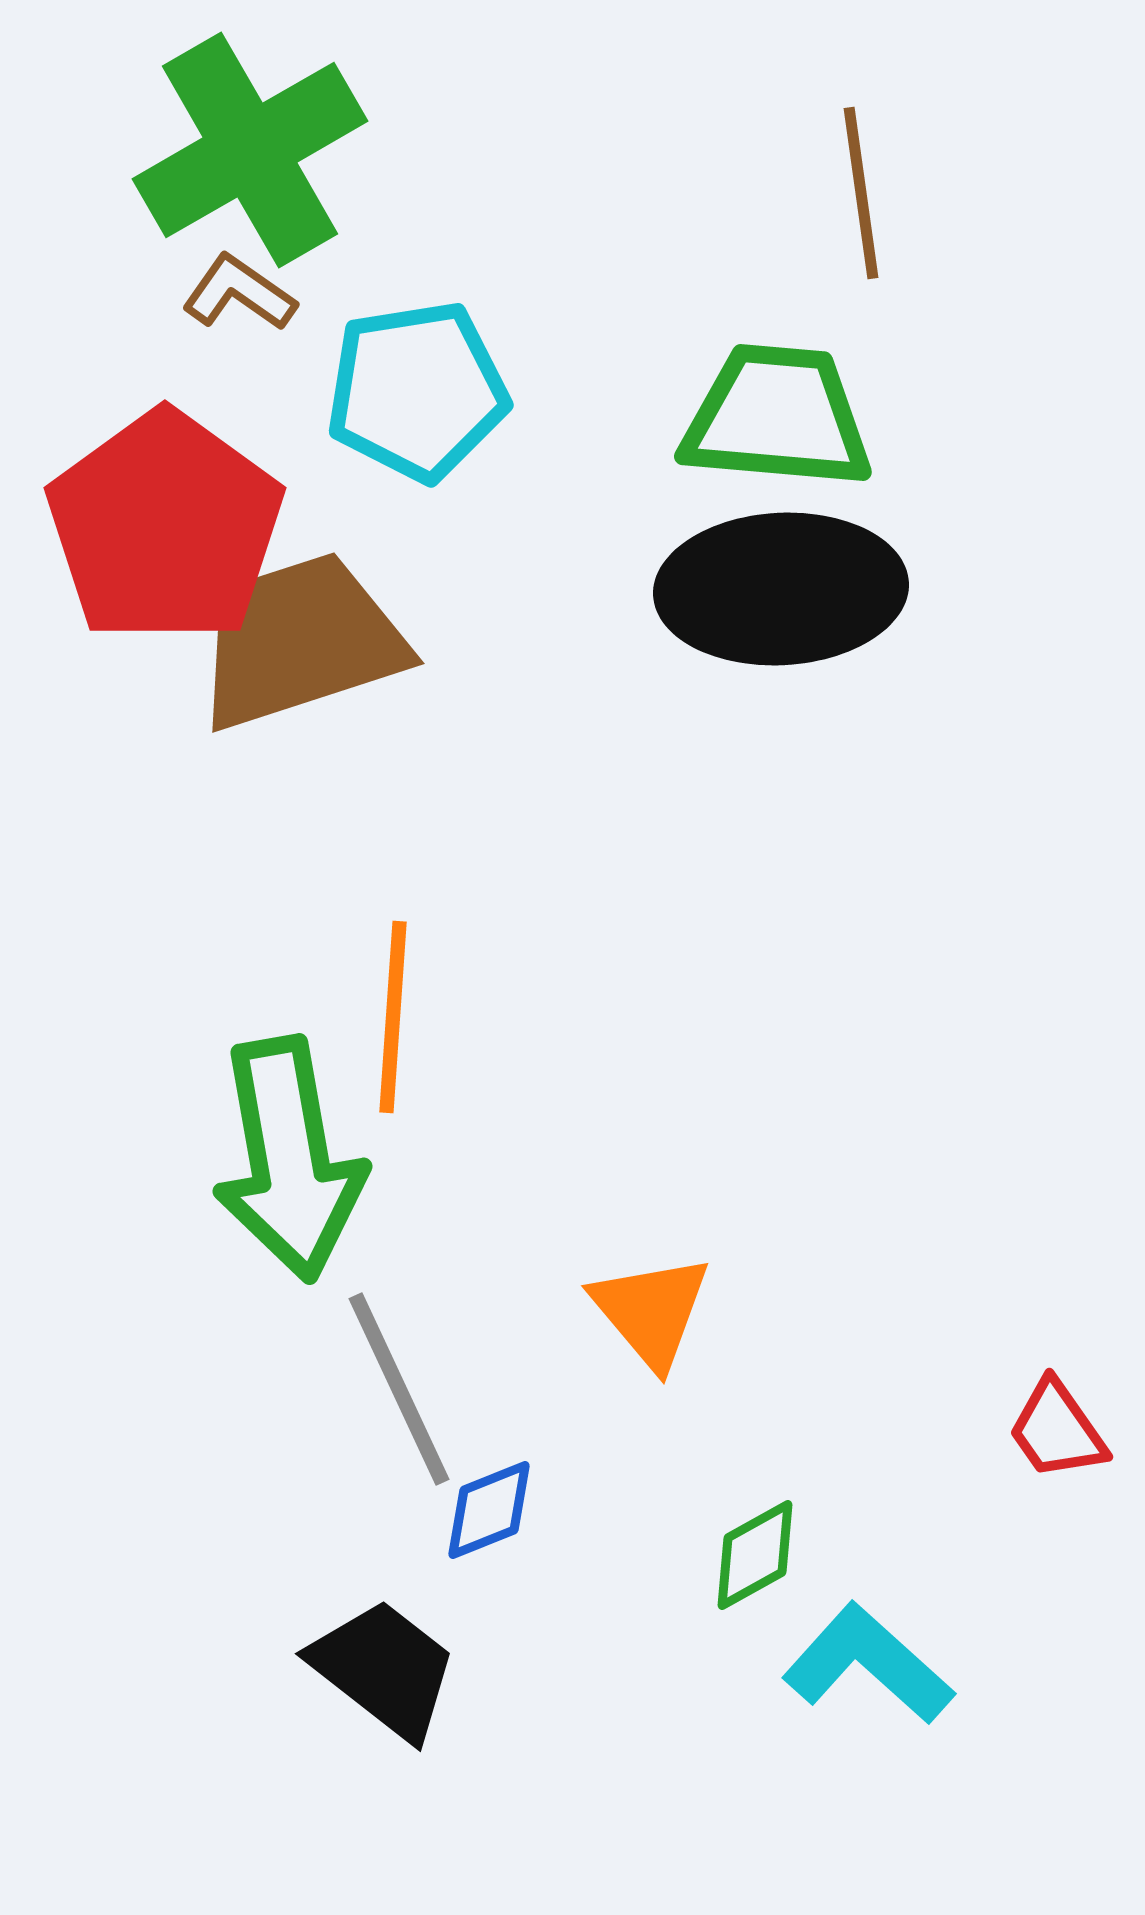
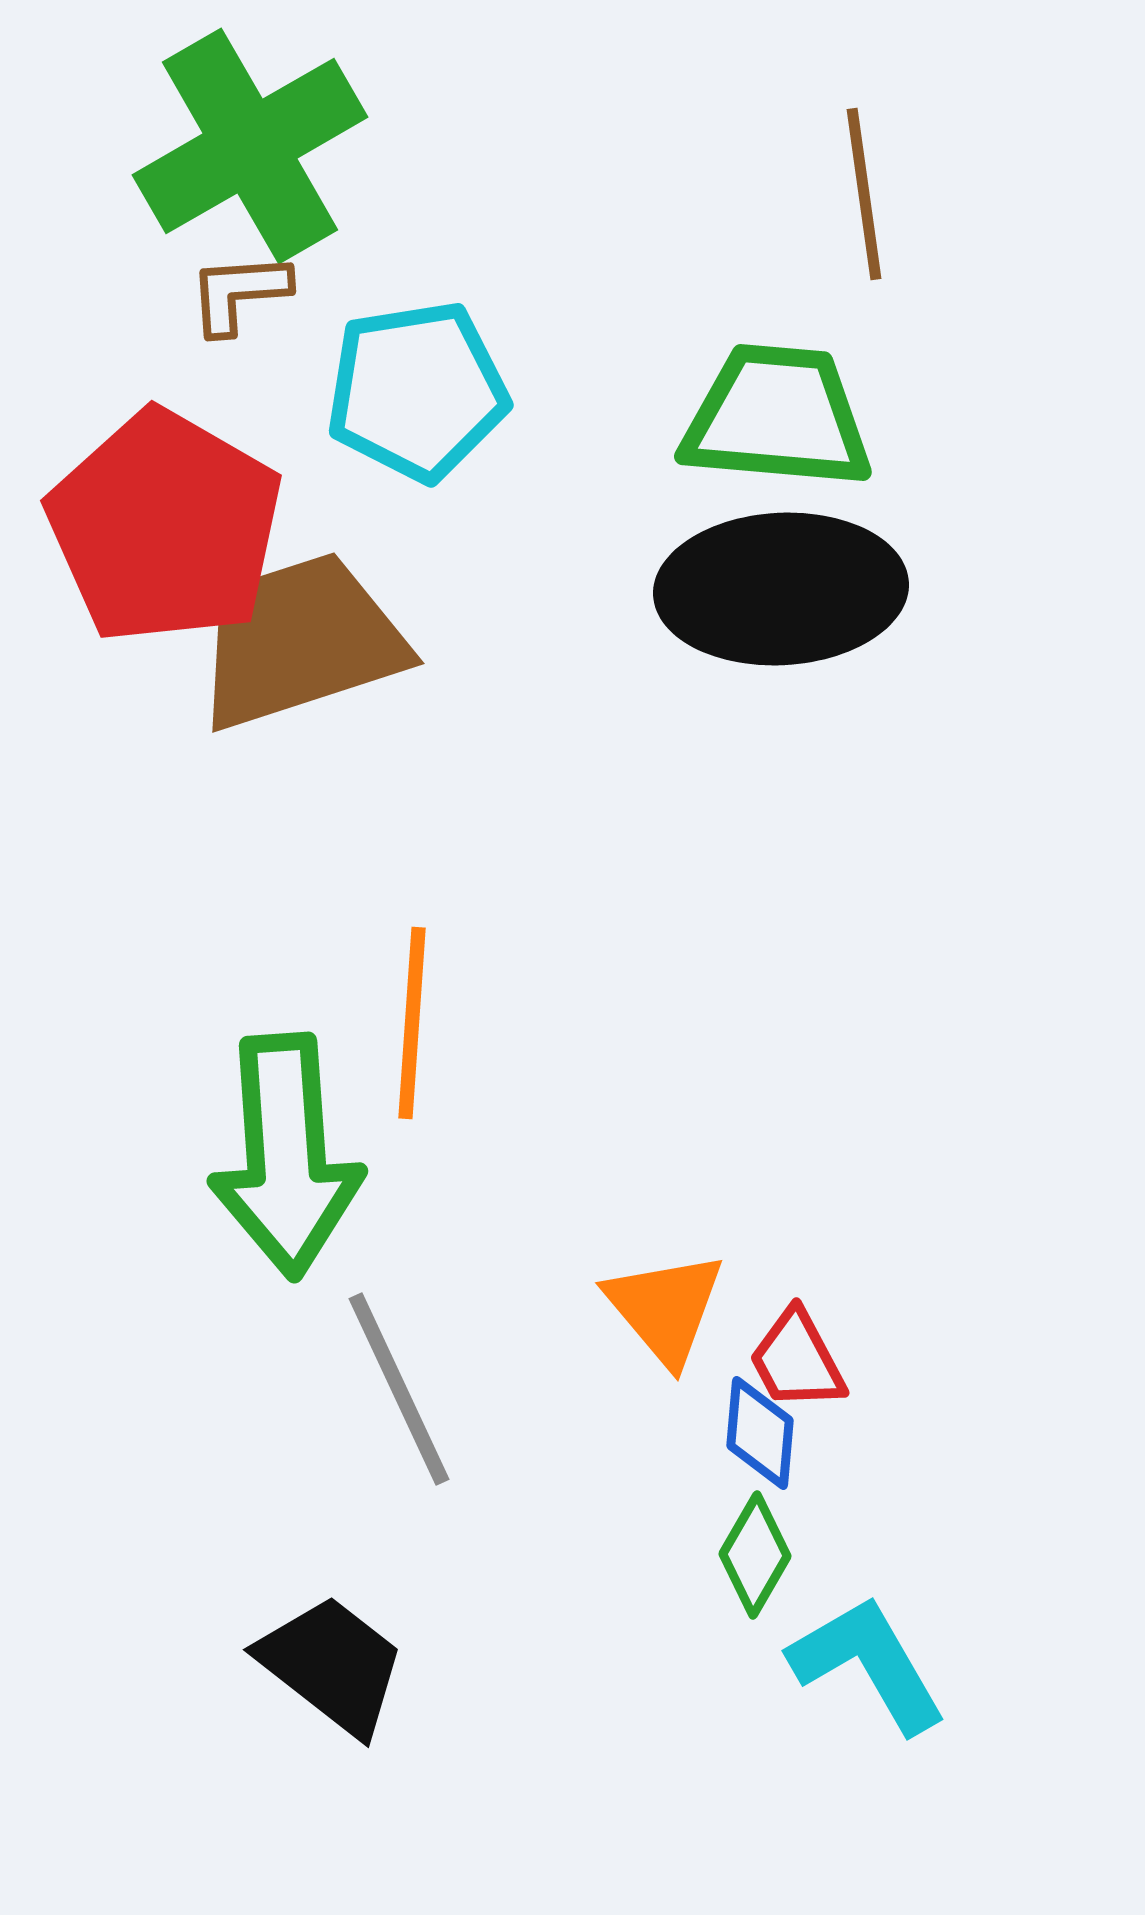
green cross: moved 4 px up
brown line: moved 3 px right, 1 px down
brown L-shape: rotated 39 degrees counterclockwise
red pentagon: rotated 6 degrees counterclockwise
orange line: moved 19 px right, 6 px down
green arrow: moved 3 px left, 3 px up; rotated 6 degrees clockwise
orange triangle: moved 14 px right, 3 px up
red trapezoid: moved 260 px left, 70 px up; rotated 7 degrees clockwise
blue diamond: moved 271 px right, 77 px up; rotated 63 degrees counterclockwise
green diamond: rotated 31 degrees counterclockwise
cyan L-shape: rotated 18 degrees clockwise
black trapezoid: moved 52 px left, 4 px up
